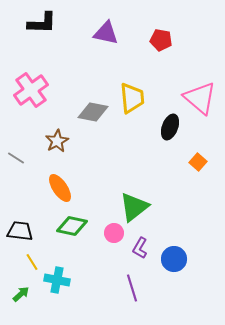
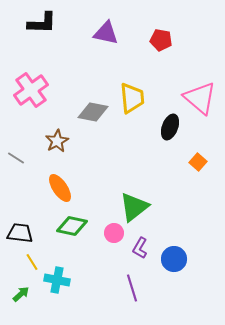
black trapezoid: moved 2 px down
